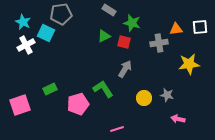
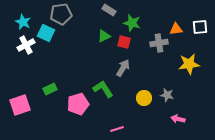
gray arrow: moved 2 px left, 1 px up
